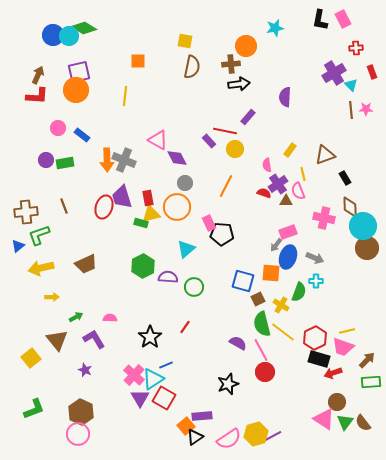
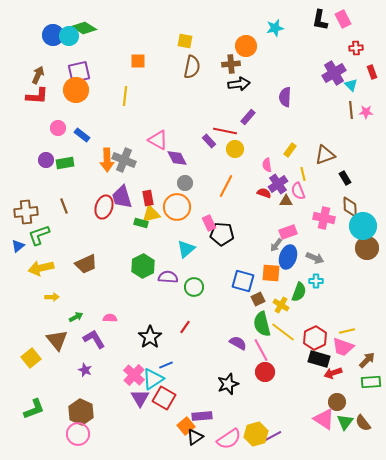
pink star at (366, 109): moved 3 px down
